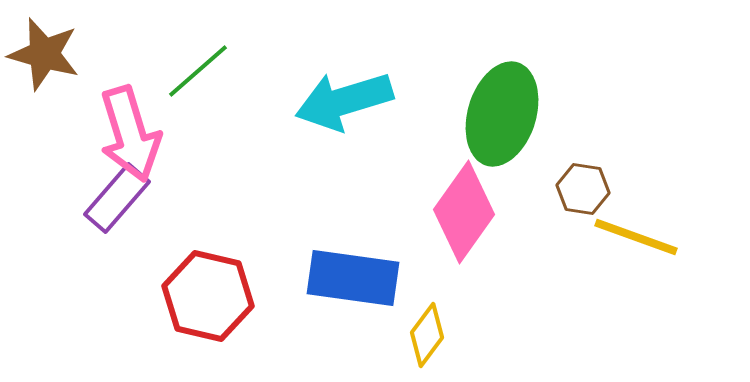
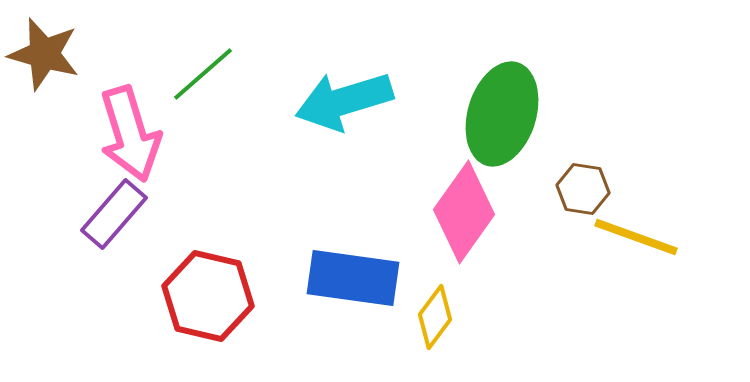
green line: moved 5 px right, 3 px down
purple rectangle: moved 3 px left, 16 px down
yellow diamond: moved 8 px right, 18 px up
